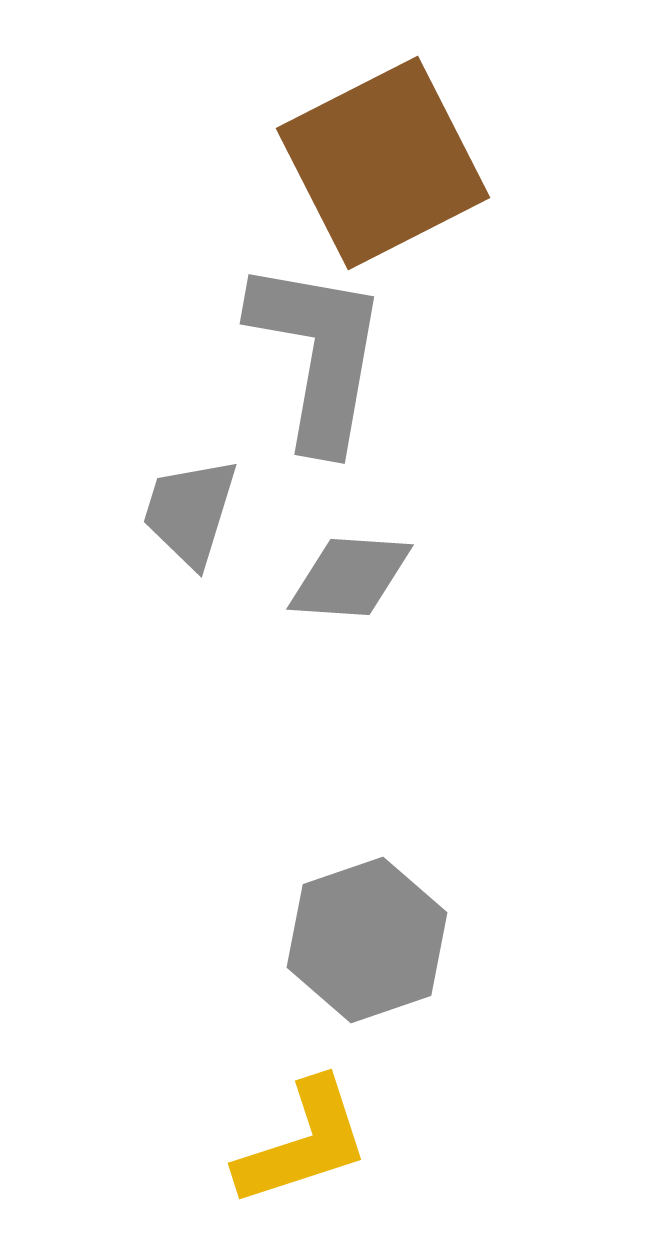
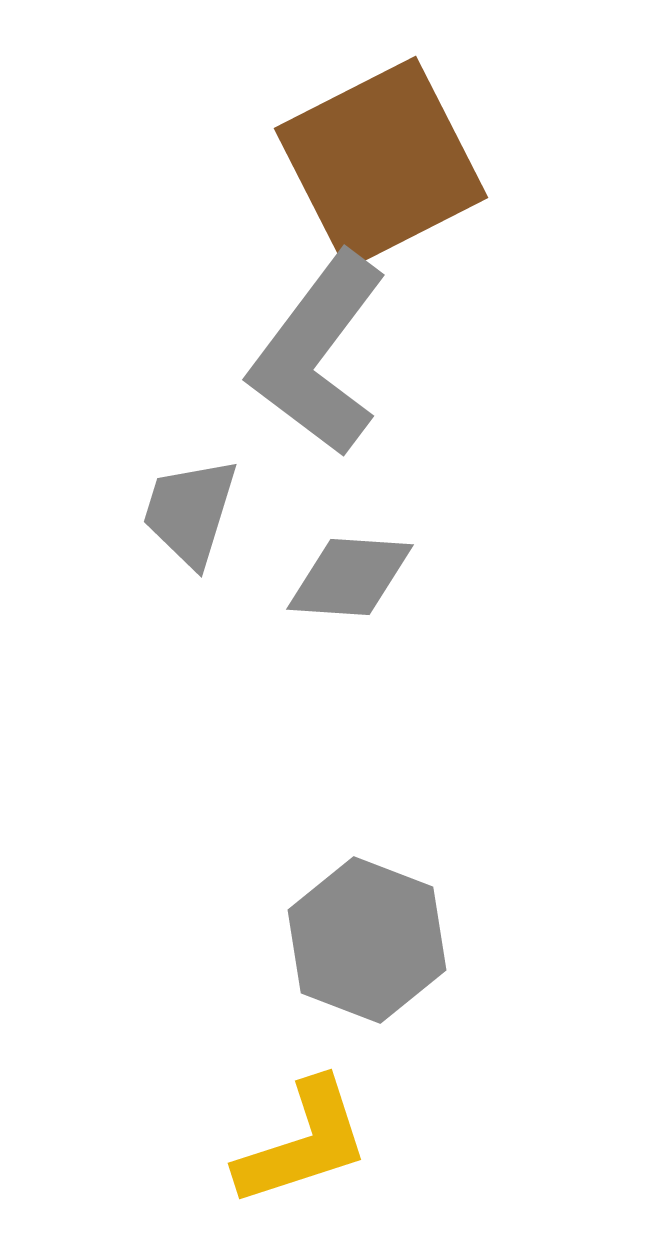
brown square: moved 2 px left
gray L-shape: rotated 153 degrees counterclockwise
gray hexagon: rotated 20 degrees counterclockwise
